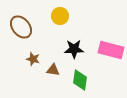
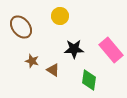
pink rectangle: rotated 35 degrees clockwise
brown star: moved 1 px left, 2 px down
brown triangle: rotated 24 degrees clockwise
green diamond: moved 9 px right
